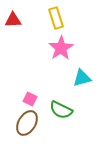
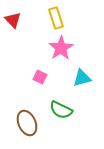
red triangle: rotated 48 degrees clockwise
pink square: moved 10 px right, 22 px up
brown ellipse: rotated 55 degrees counterclockwise
